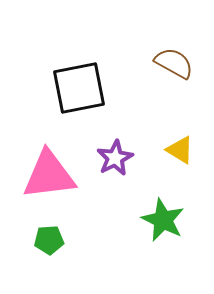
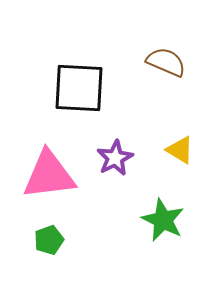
brown semicircle: moved 8 px left, 1 px up; rotated 6 degrees counterclockwise
black square: rotated 14 degrees clockwise
green pentagon: rotated 16 degrees counterclockwise
